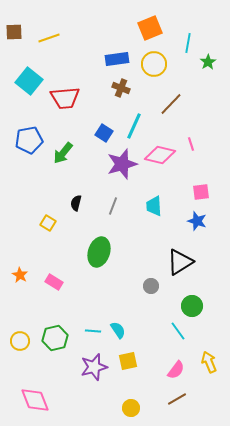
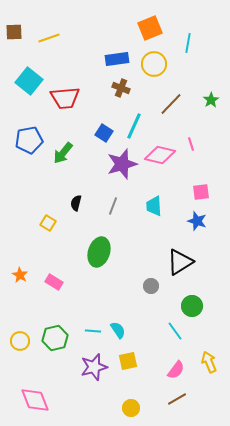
green star at (208, 62): moved 3 px right, 38 px down
cyan line at (178, 331): moved 3 px left
